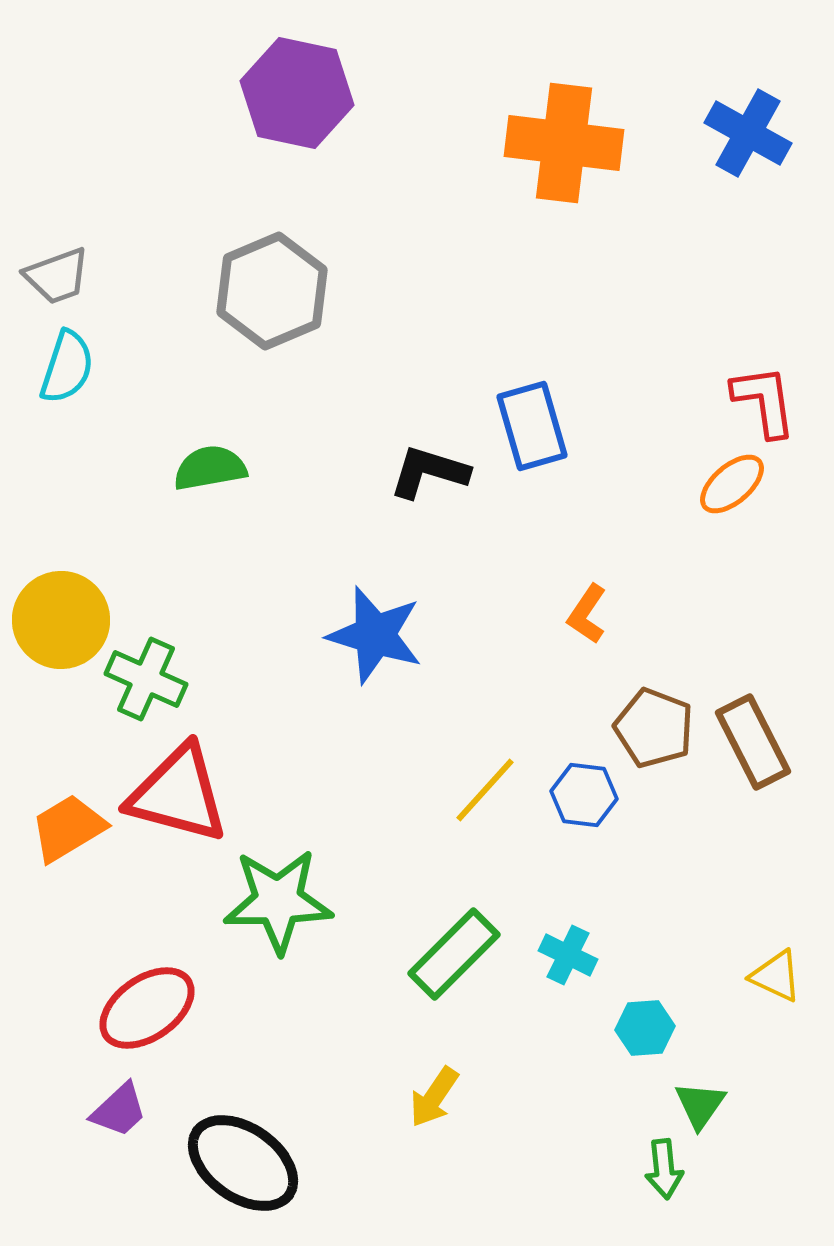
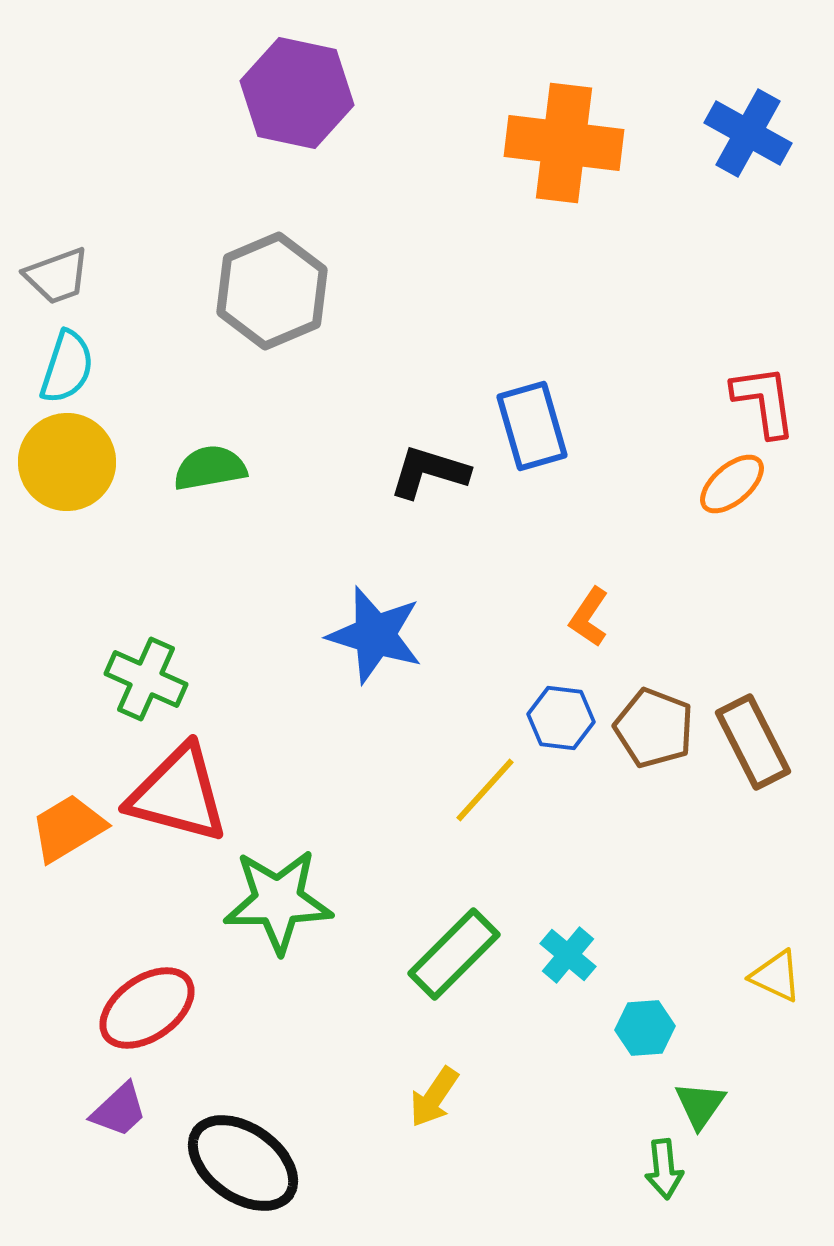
orange L-shape: moved 2 px right, 3 px down
yellow circle: moved 6 px right, 158 px up
blue hexagon: moved 23 px left, 77 px up
cyan cross: rotated 14 degrees clockwise
